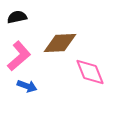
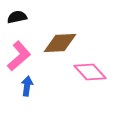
pink diamond: rotated 20 degrees counterclockwise
blue arrow: rotated 102 degrees counterclockwise
